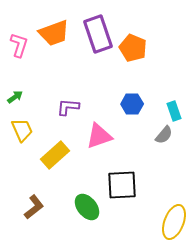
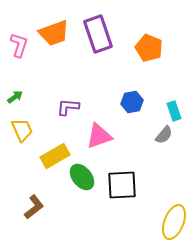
orange pentagon: moved 16 px right
blue hexagon: moved 2 px up; rotated 10 degrees counterclockwise
yellow rectangle: moved 1 px down; rotated 12 degrees clockwise
green ellipse: moved 5 px left, 30 px up
